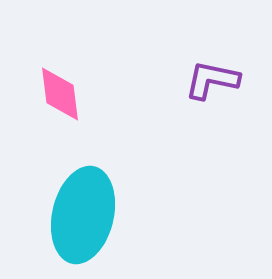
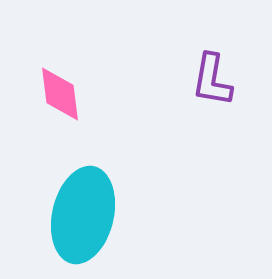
purple L-shape: rotated 92 degrees counterclockwise
